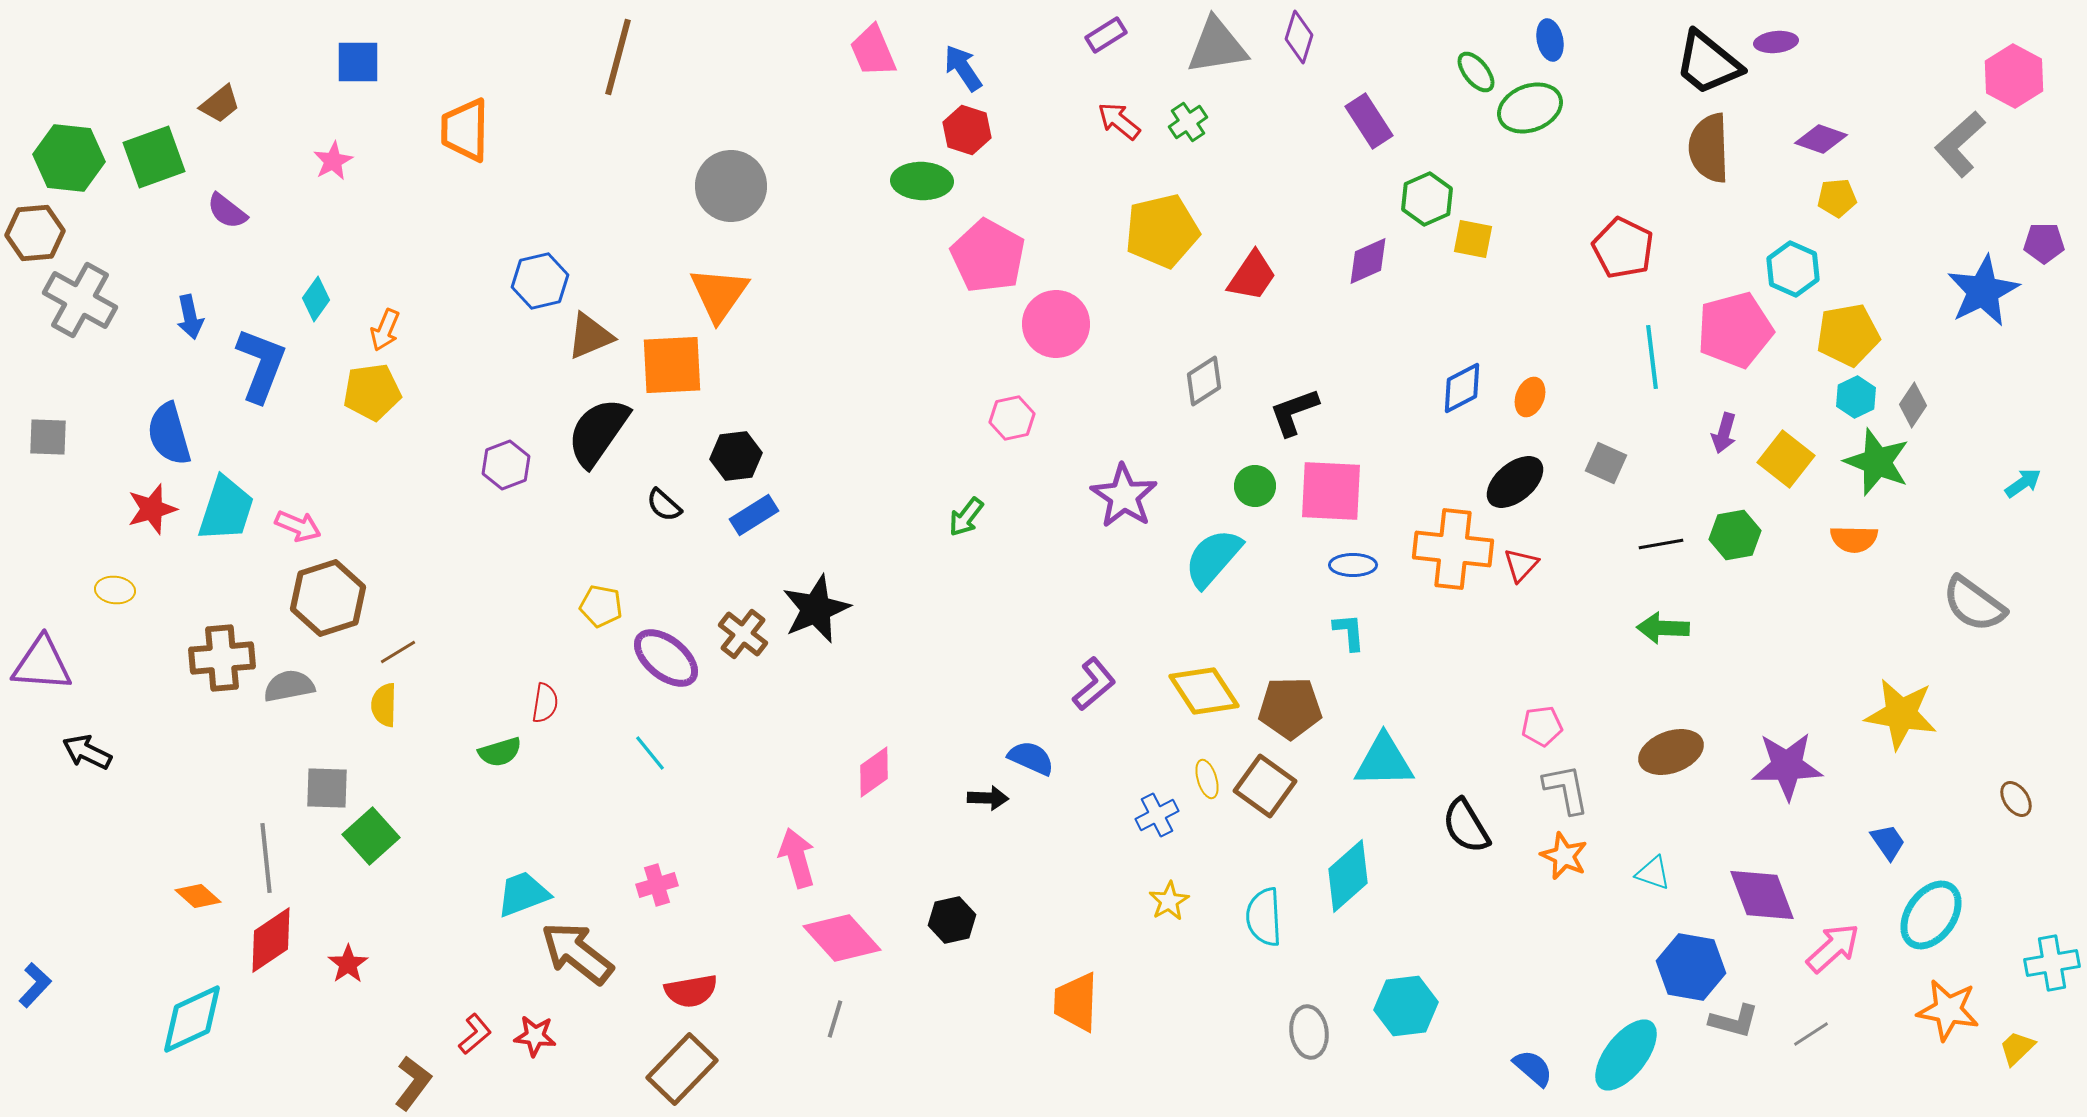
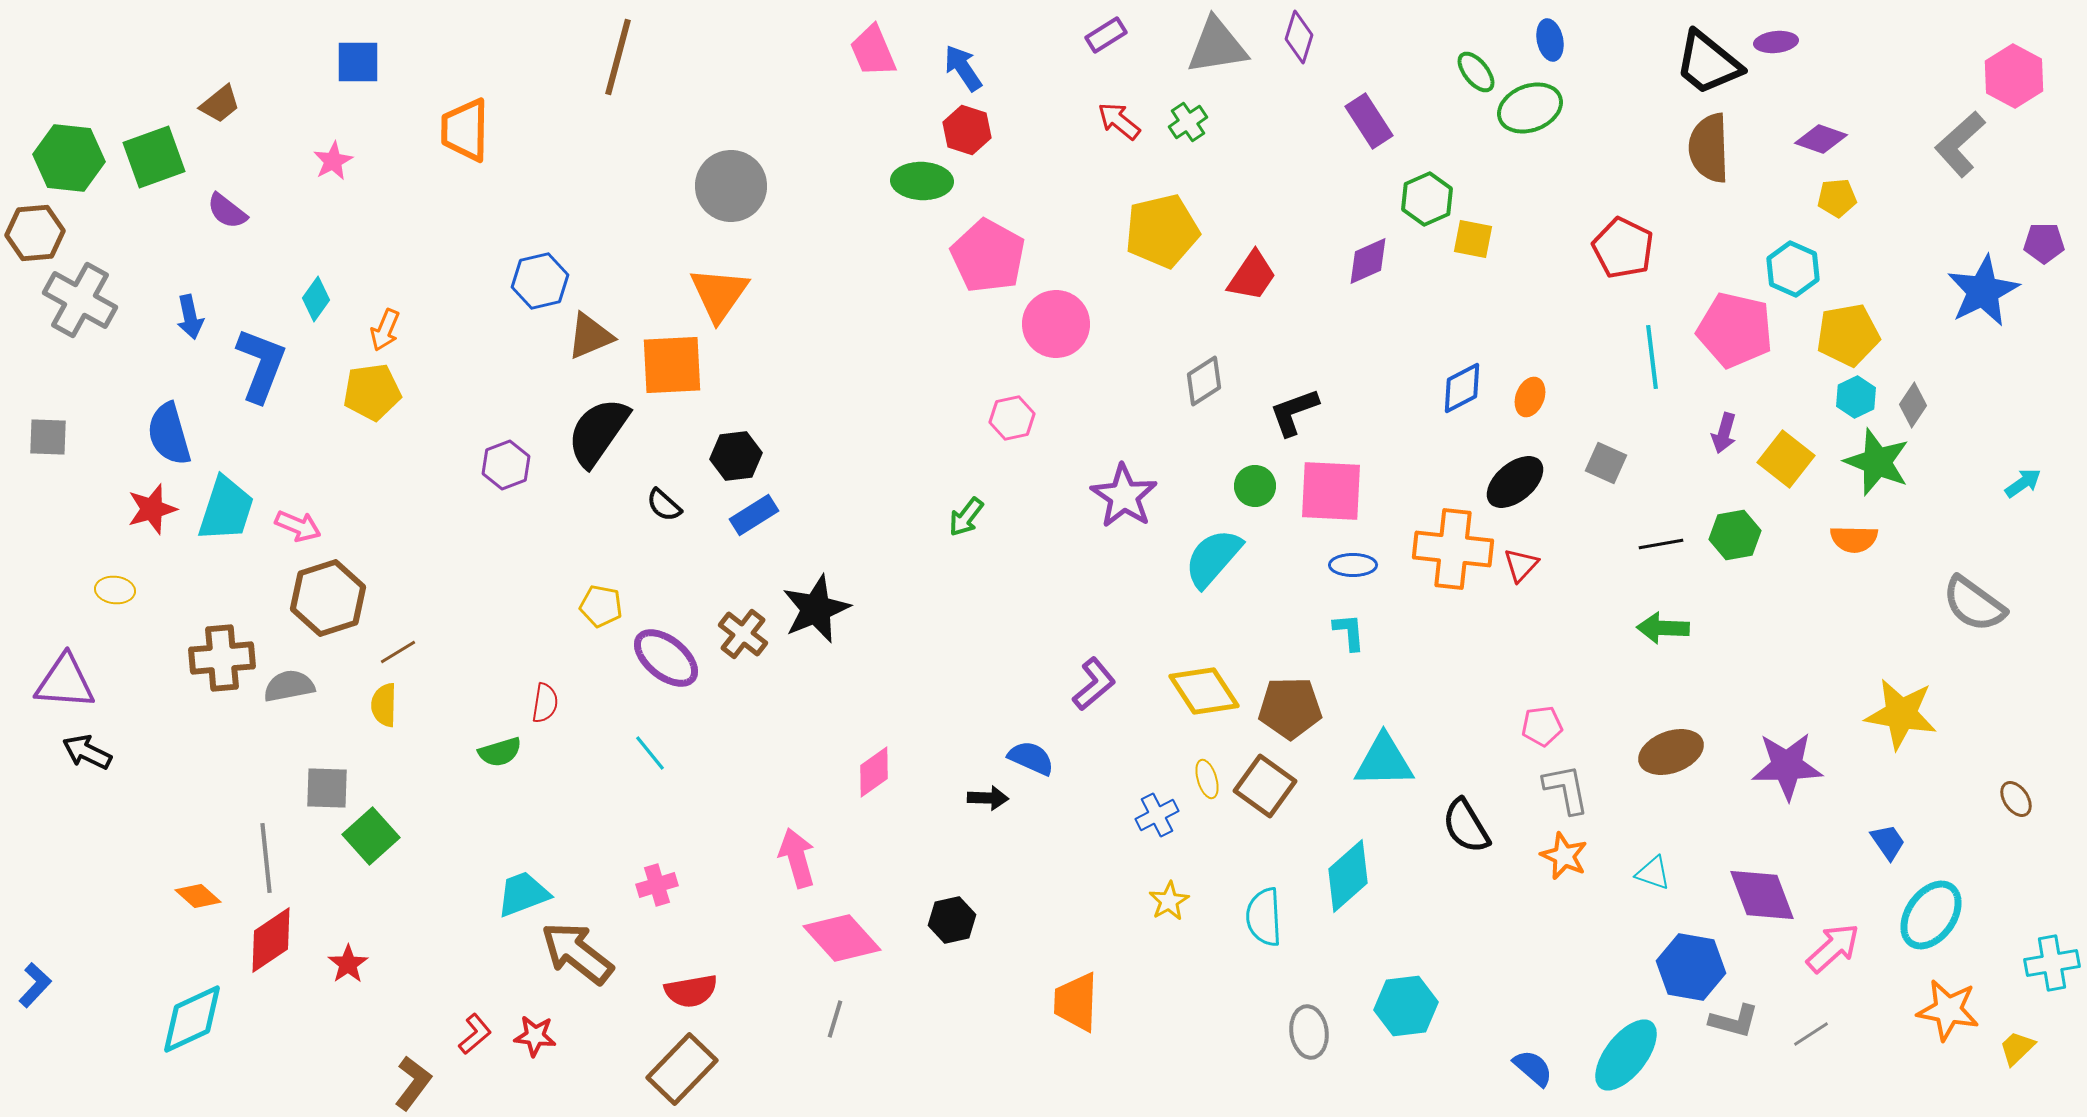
pink pentagon at (1735, 330): rotated 28 degrees clockwise
purple triangle at (42, 664): moved 23 px right, 18 px down
